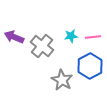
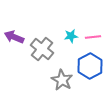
gray cross: moved 3 px down
